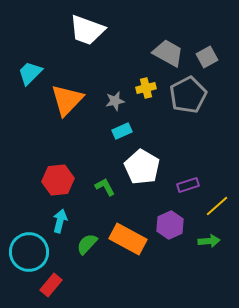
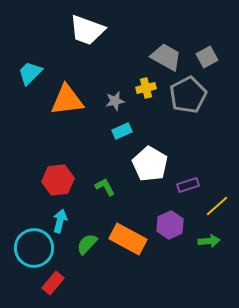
gray trapezoid: moved 2 px left, 4 px down
orange triangle: rotated 39 degrees clockwise
white pentagon: moved 8 px right, 3 px up
cyan circle: moved 5 px right, 4 px up
red rectangle: moved 2 px right, 2 px up
